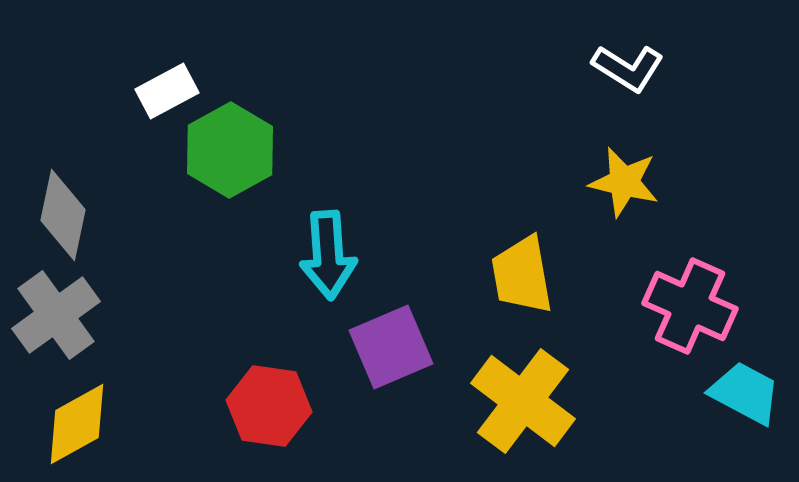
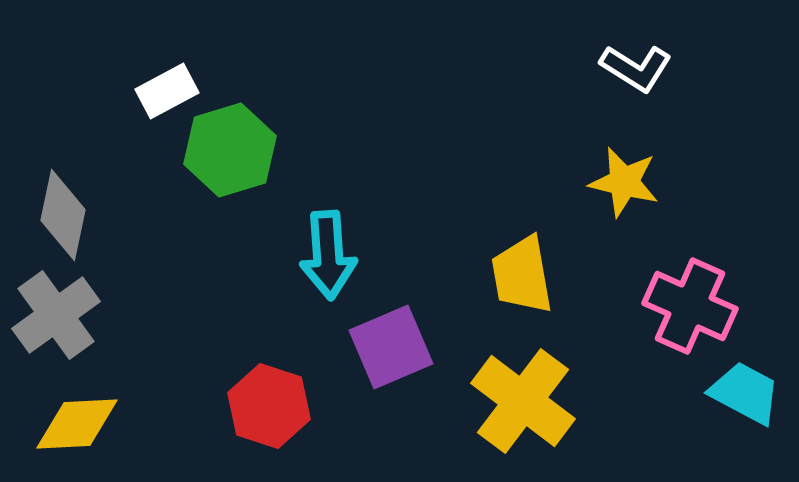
white L-shape: moved 8 px right
green hexagon: rotated 12 degrees clockwise
red hexagon: rotated 10 degrees clockwise
yellow diamond: rotated 26 degrees clockwise
